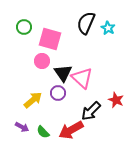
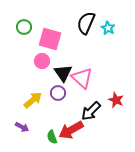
green semicircle: moved 9 px right, 5 px down; rotated 24 degrees clockwise
